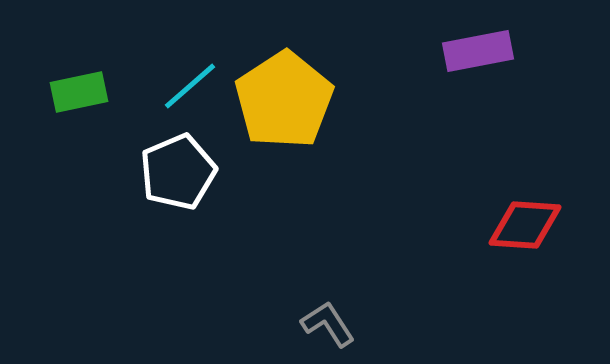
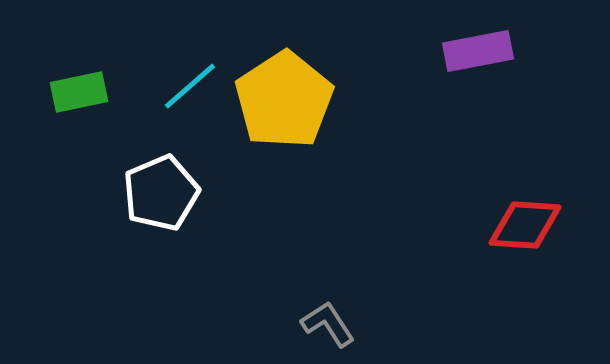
white pentagon: moved 17 px left, 21 px down
